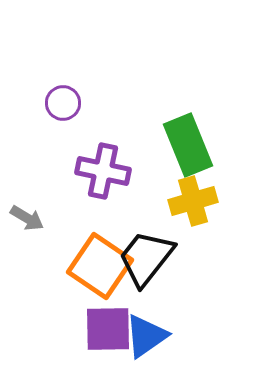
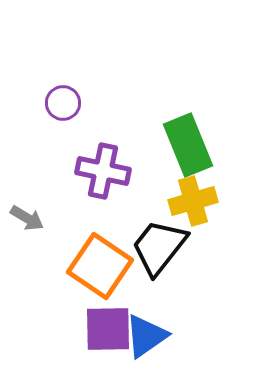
black trapezoid: moved 13 px right, 11 px up
